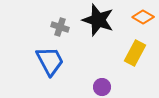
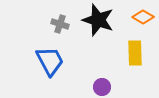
gray cross: moved 3 px up
yellow rectangle: rotated 30 degrees counterclockwise
